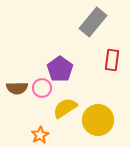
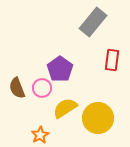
brown semicircle: rotated 70 degrees clockwise
yellow circle: moved 2 px up
